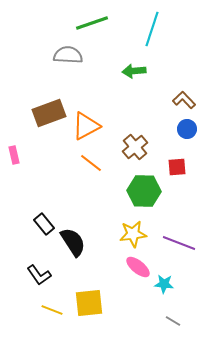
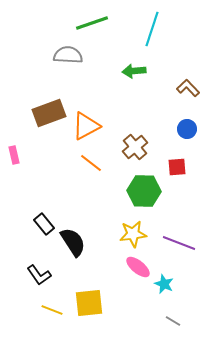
brown L-shape: moved 4 px right, 12 px up
cyan star: rotated 18 degrees clockwise
